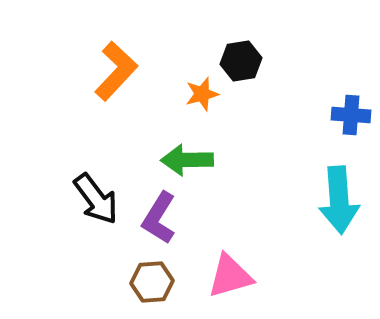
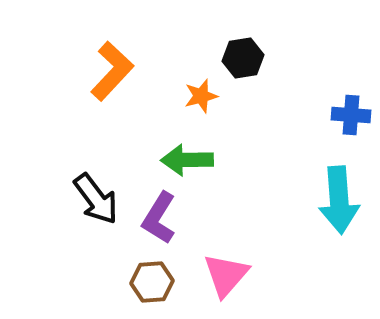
black hexagon: moved 2 px right, 3 px up
orange L-shape: moved 4 px left
orange star: moved 1 px left, 2 px down
pink triangle: moved 4 px left, 1 px up; rotated 33 degrees counterclockwise
